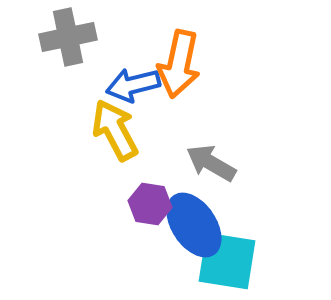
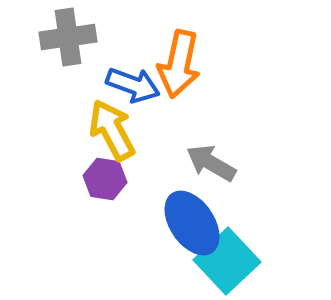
gray cross: rotated 4 degrees clockwise
blue arrow: rotated 146 degrees counterclockwise
yellow arrow: moved 3 px left
purple hexagon: moved 45 px left, 25 px up
blue ellipse: moved 2 px left, 2 px up
cyan square: rotated 38 degrees clockwise
